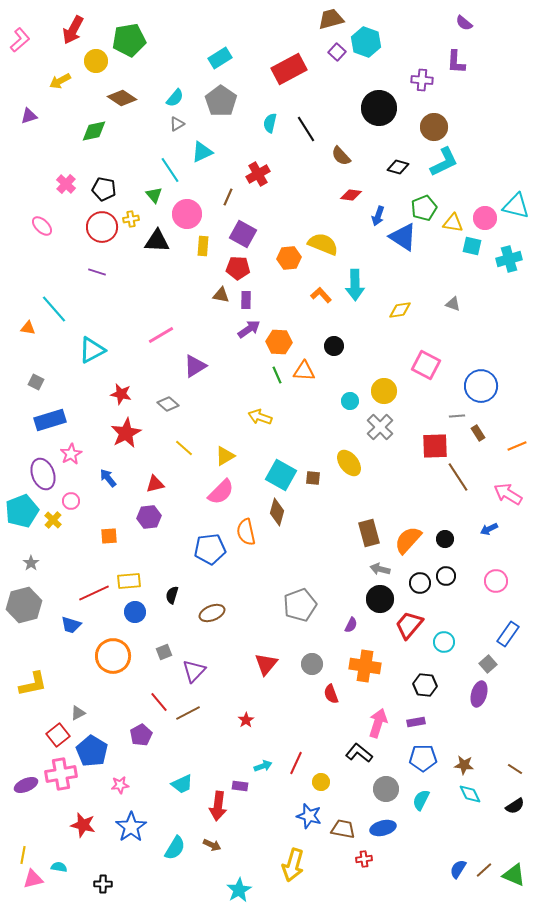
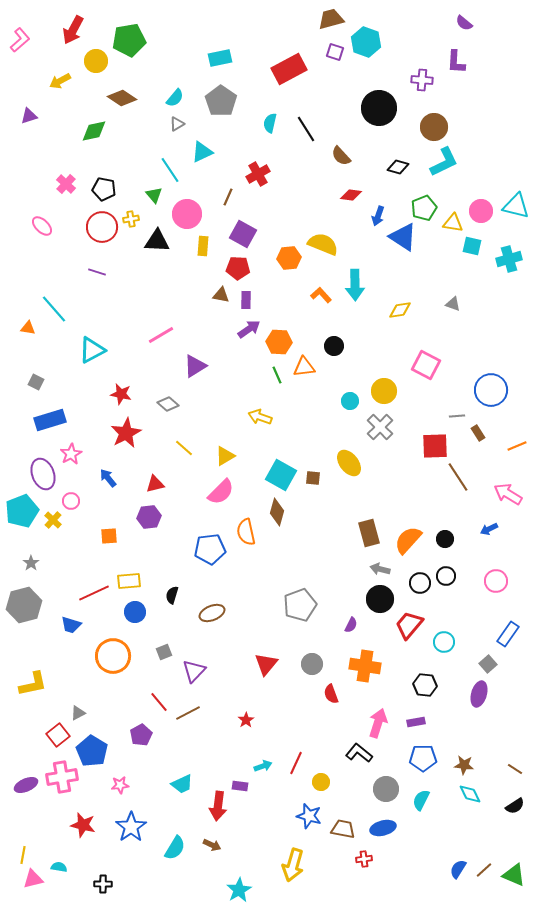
purple square at (337, 52): moved 2 px left; rotated 24 degrees counterclockwise
cyan rectangle at (220, 58): rotated 20 degrees clockwise
pink circle at (485, 218): moved 4 px left, 7 px up
orange triangle at (304, 371): moved 4 px up; rotated 10 degrees counterclockwise
blue circle at (481, 386): moved 10 px right, 4 px down
pink cross at (61, 774): moved 1 px right, 3 px down
